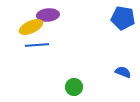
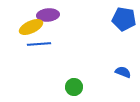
blue pentagon: moved 1 px right, 1 px down
blue line: moved 2 px right, 1 px up
